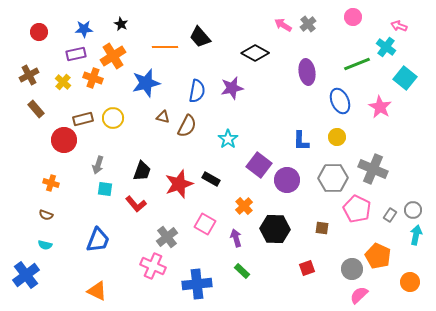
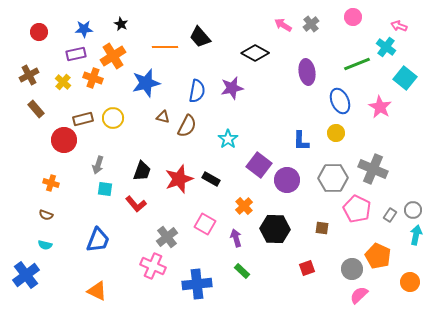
gray cross at (308, 24): moved 3 px right
yellow circle at (337, 137): moved 1 px left, 4 px up
red star at (179, 184): moved 5 px up
